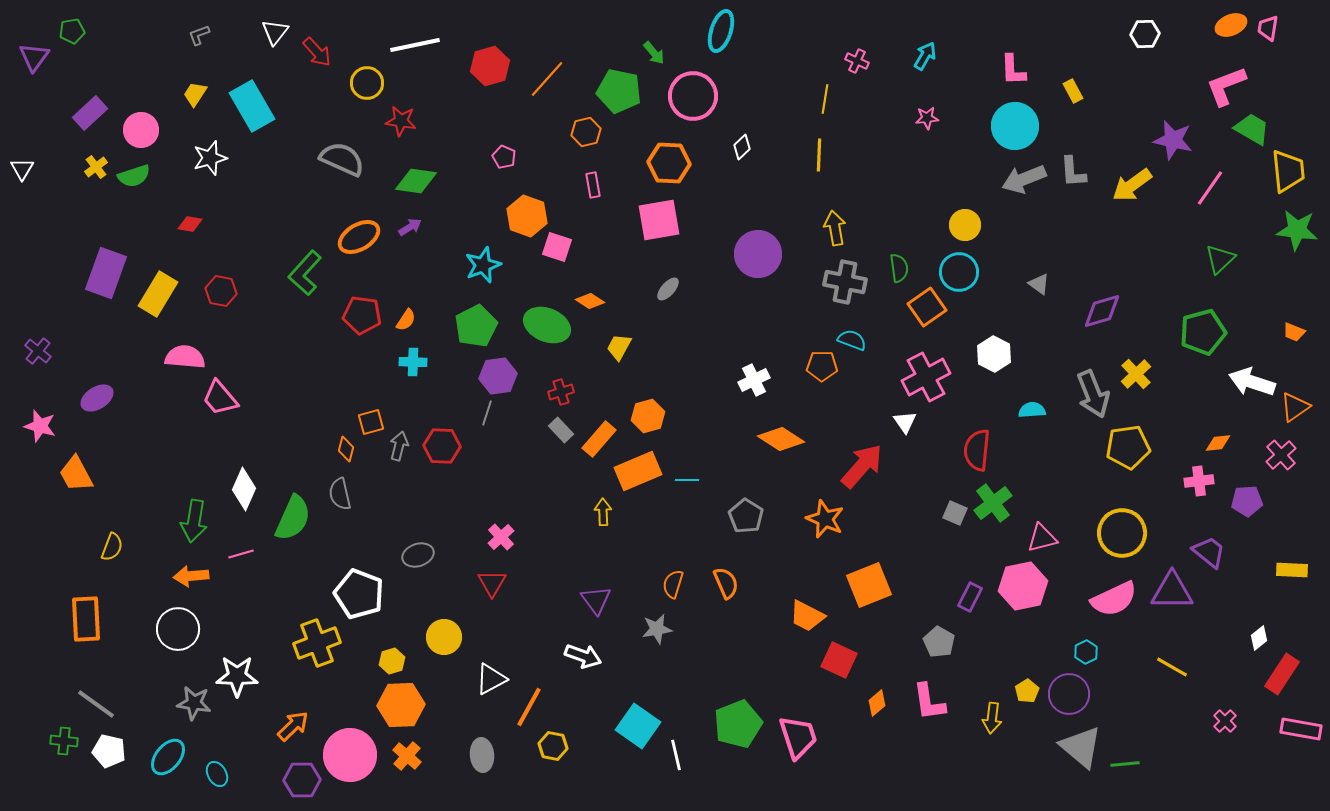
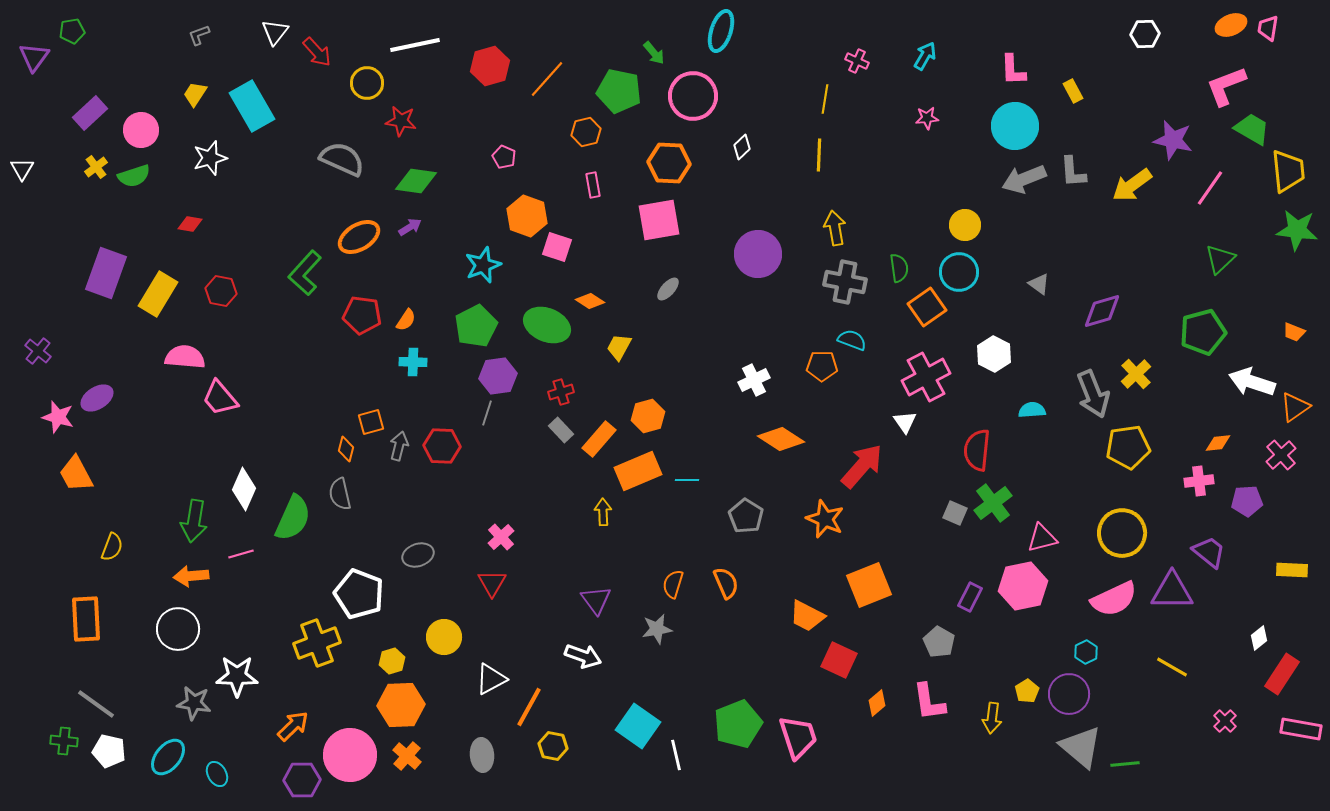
pink star at (40, 426): moved 18 px right, 9 px up
